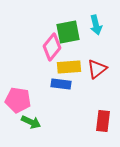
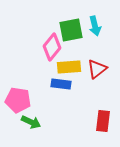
cyan arrow: moved 1 px left, 1 px down
green square: moved 3 px right, 2 px up
